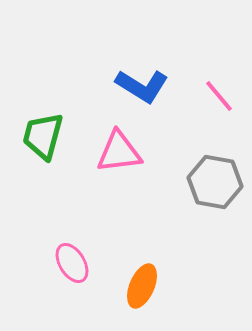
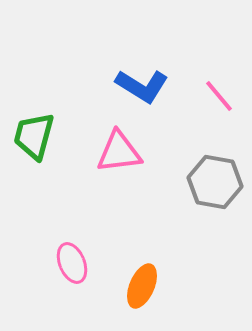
green trapezoid: moved 9 px left
pink ellipse: rotated 9 degrees clockwise
